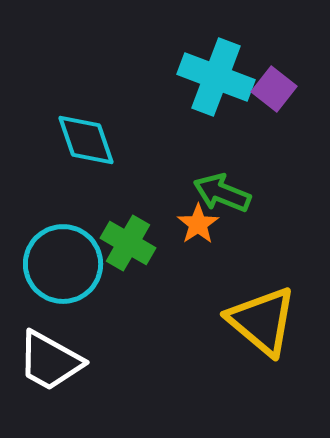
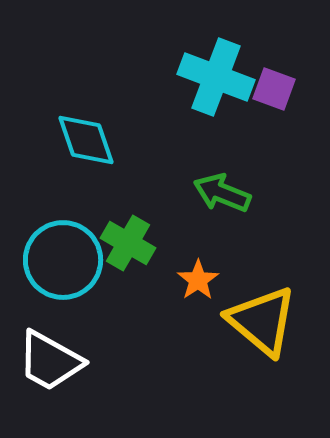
purple square: rotated 18 degrees counterclockwise
orange star: moved 56 px down
cyan circle: moved 4 px up
